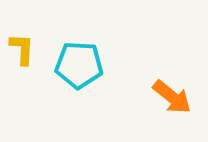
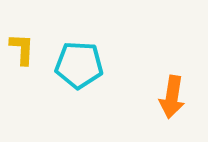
orange arrow: rotated 60 degrees clockwise
